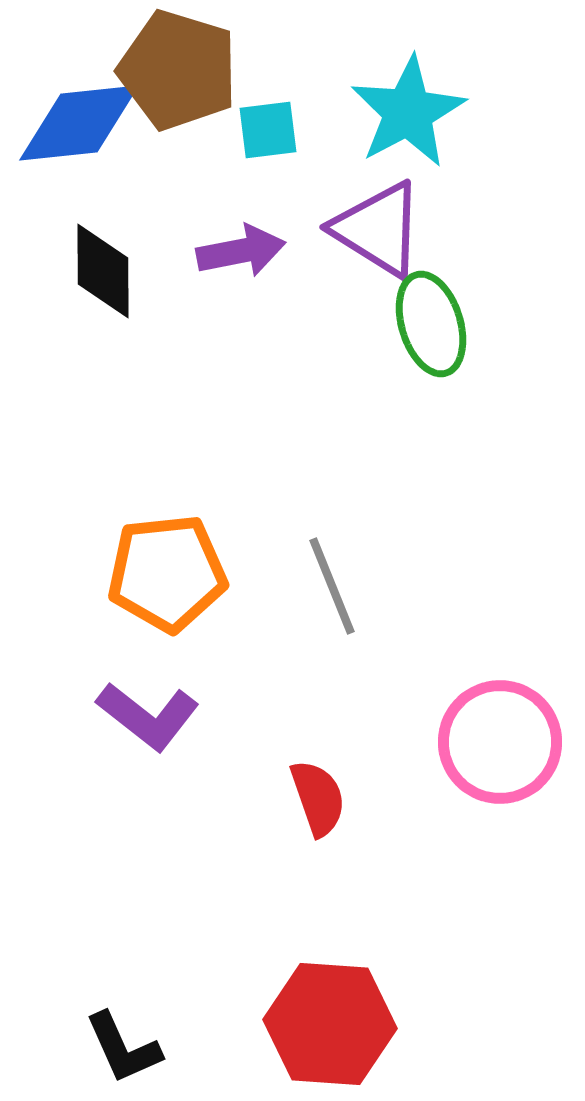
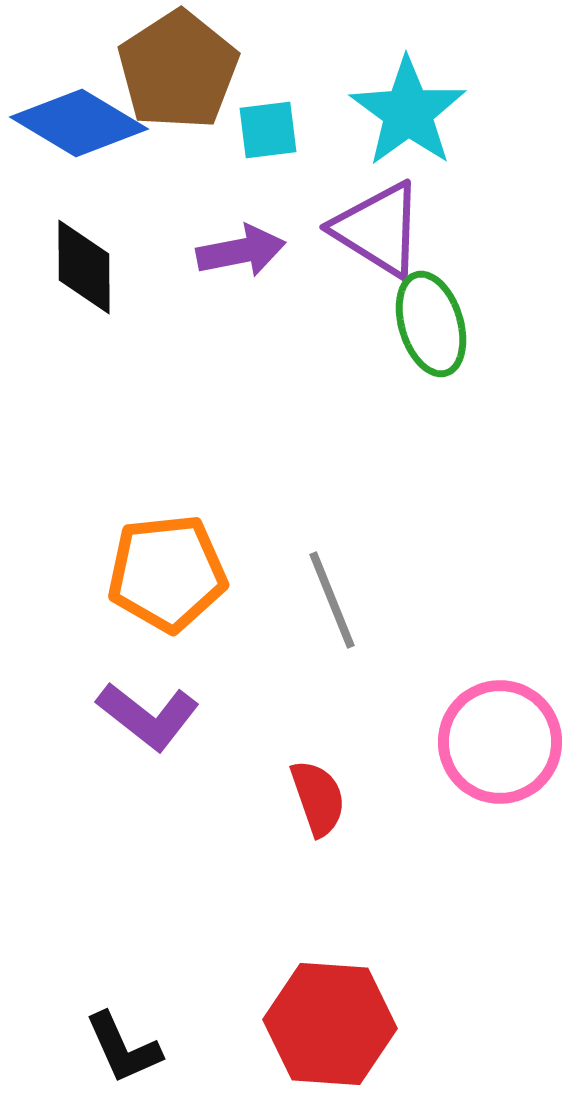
brown pentagon: rotated 22 degrees clockwise
cyan star: rotated 8 degrees counterclockwise
blue diamond: rotated 37 degrees clockwise
black diamond: moved 19 px left, 4 px up
gray line: moved 14 px down
